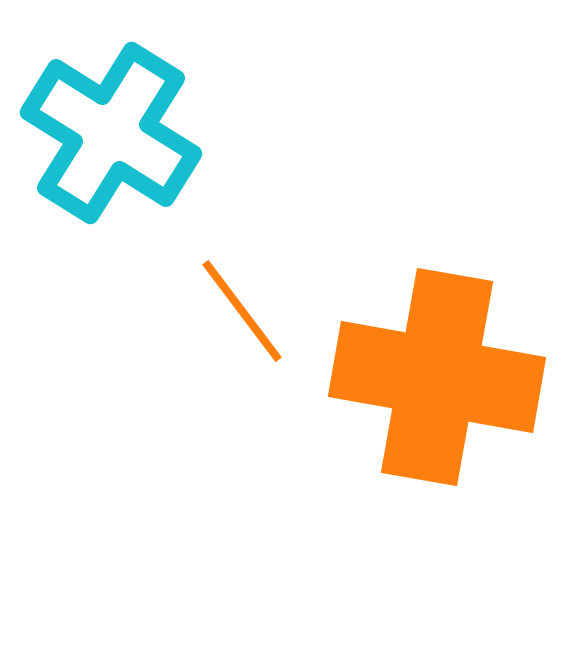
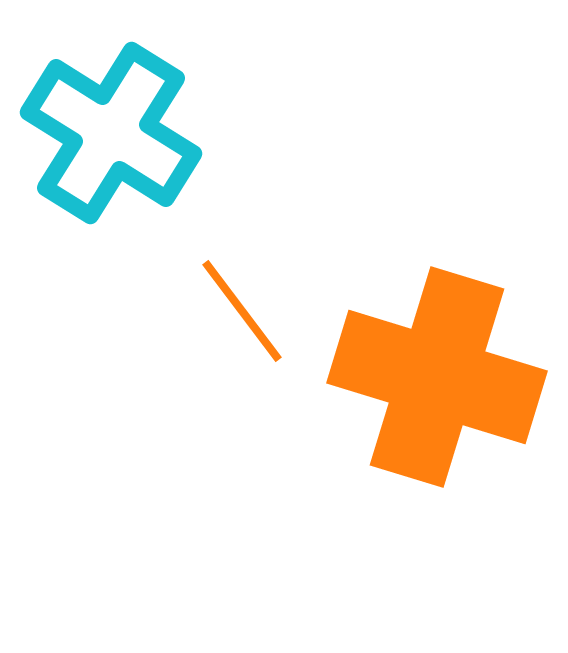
orange cross: rotated 7 degrees clockwise
